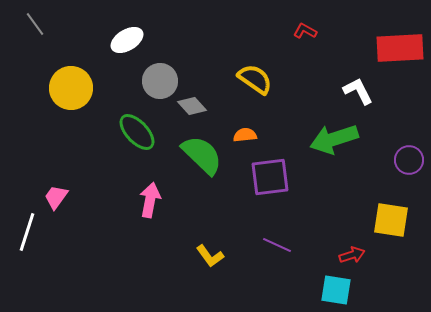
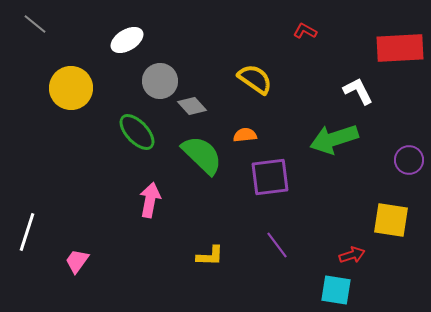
gray line: rotated 15 degrees counterclockwise
pink trapezoid: moved 21 px right, 64 px down
purple line: rotated 28 degrees clockwise
yellow L-shape: rotated 52 degrees counterclockwise
